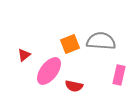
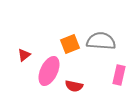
pink ellipse: rotated 12 degrees counterclockwise
